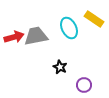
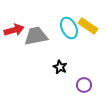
yellow rectangle: moved 6 px left, 7 px down
red arrow: moved 7 px up
